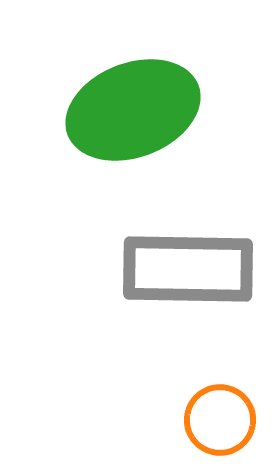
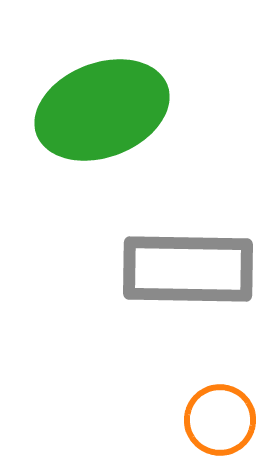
green ellipse: moved 31 px left
